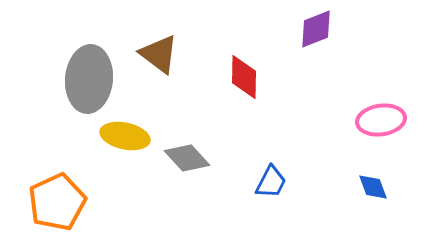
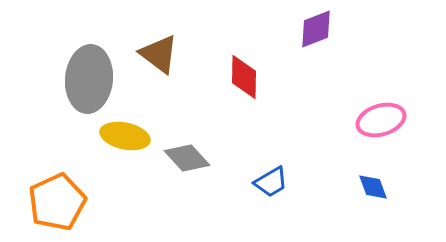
pink ellipse: rotated 9 degrees counterclockwise
blue trapezoid: rotated 33 degrees clockwise
